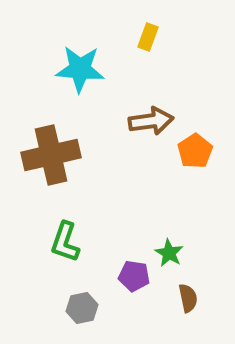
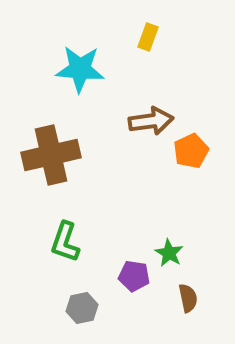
orange pentagon: moved 4 px left; rotated 8 degrees clockwise
